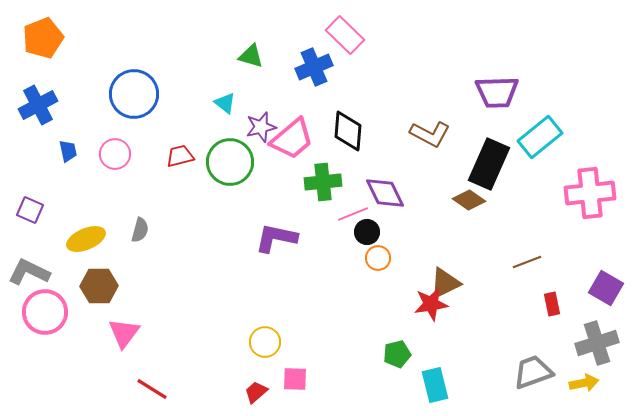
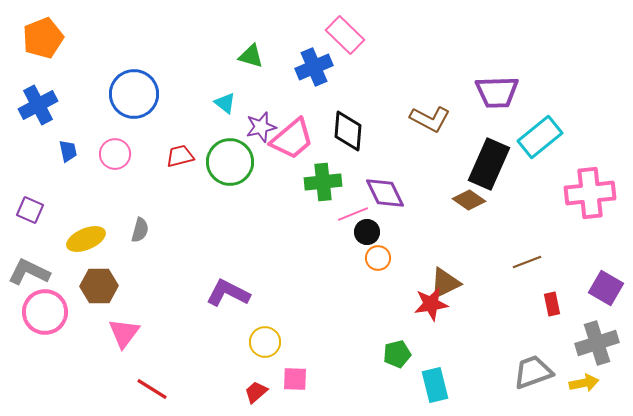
brown L-shape at (430, 134): moved 15 px up
purple L-shape at (276, 238): moved 48 px left, 55 px down; rotated 15 degrees clockwise
